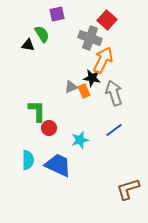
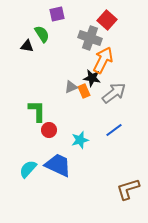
black triangle: moved 1 px left, 1 px down
gray arrow: rotated 70 degrees clockwise
red circle: moved 2 px down
cyan semicircle: moved 9 px down; rotated 138 degrees counterclockwise
